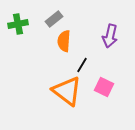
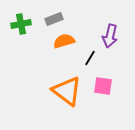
gray rectangle: rotated 18 degrees clockwise
green cross: moved 3 px right
orange semicircle: rotated 70 degrees clockwise
black line: moved 8 px right, 7 px up
pink square: moved 1 px left, 1 px up; rotated 18 degrees counterclockwise
